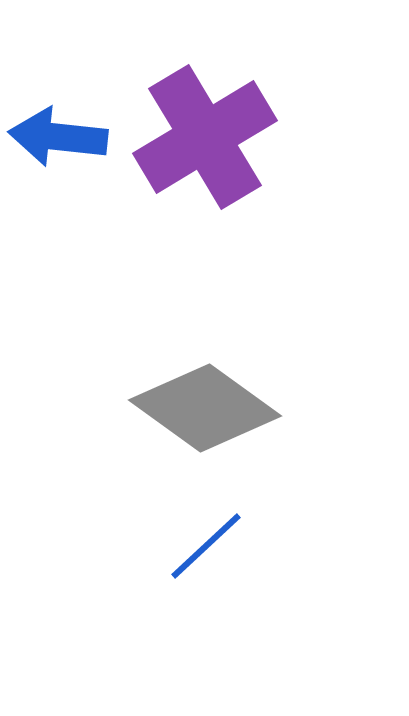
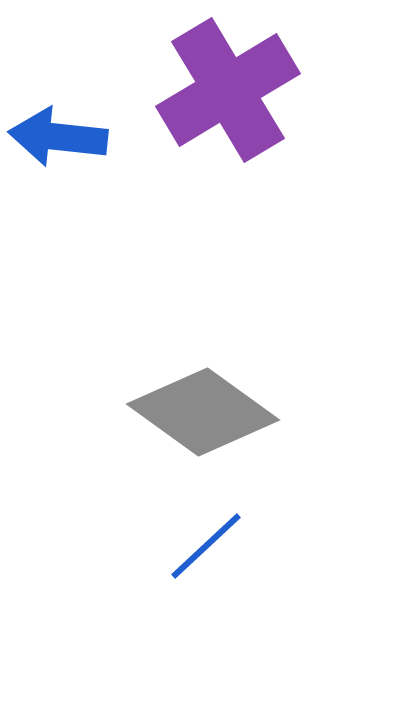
purple cross: moved 23 px right, 47 px up
gray diamond: moved 2 px left, 4 px down
